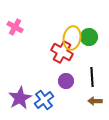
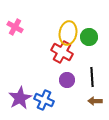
yellow ellipse: moved 4 px left, 5 px up
purple circle: moved 1 px right, 1 px up
blue cross: rotated 30 degrees counterclockwise
